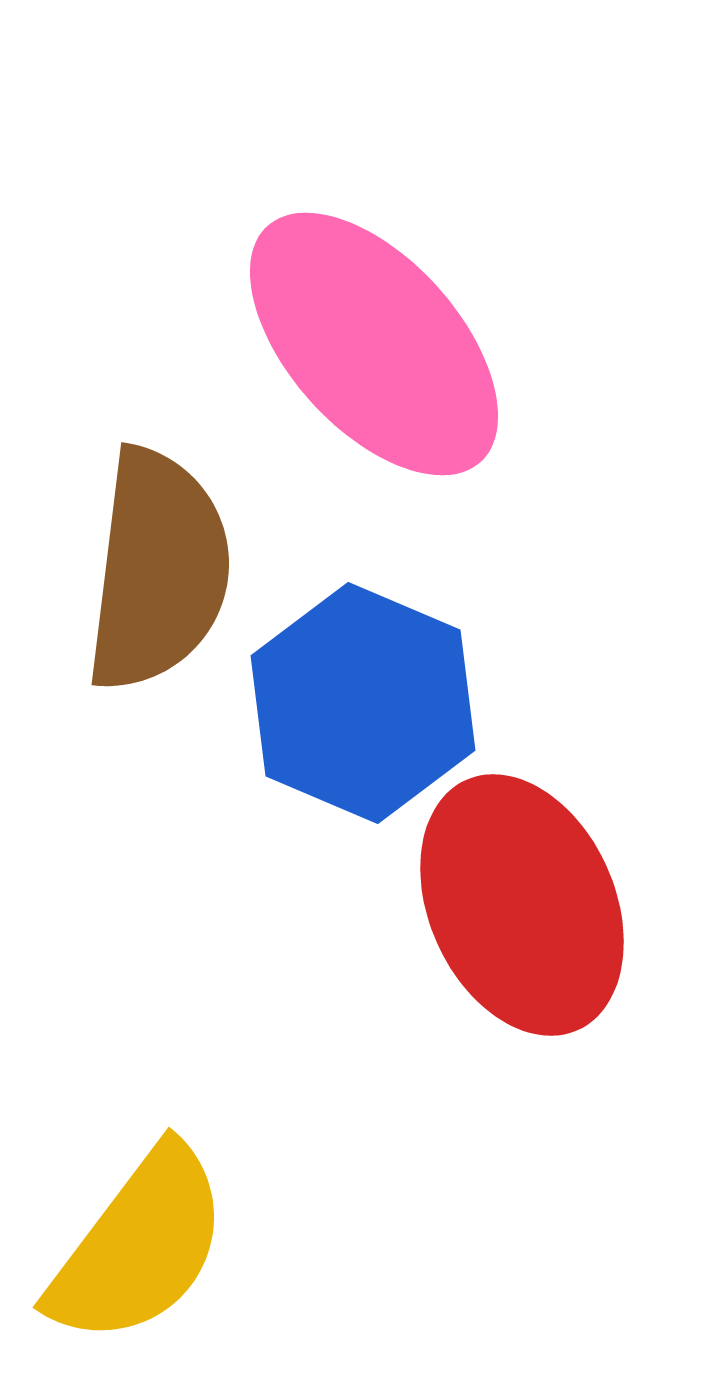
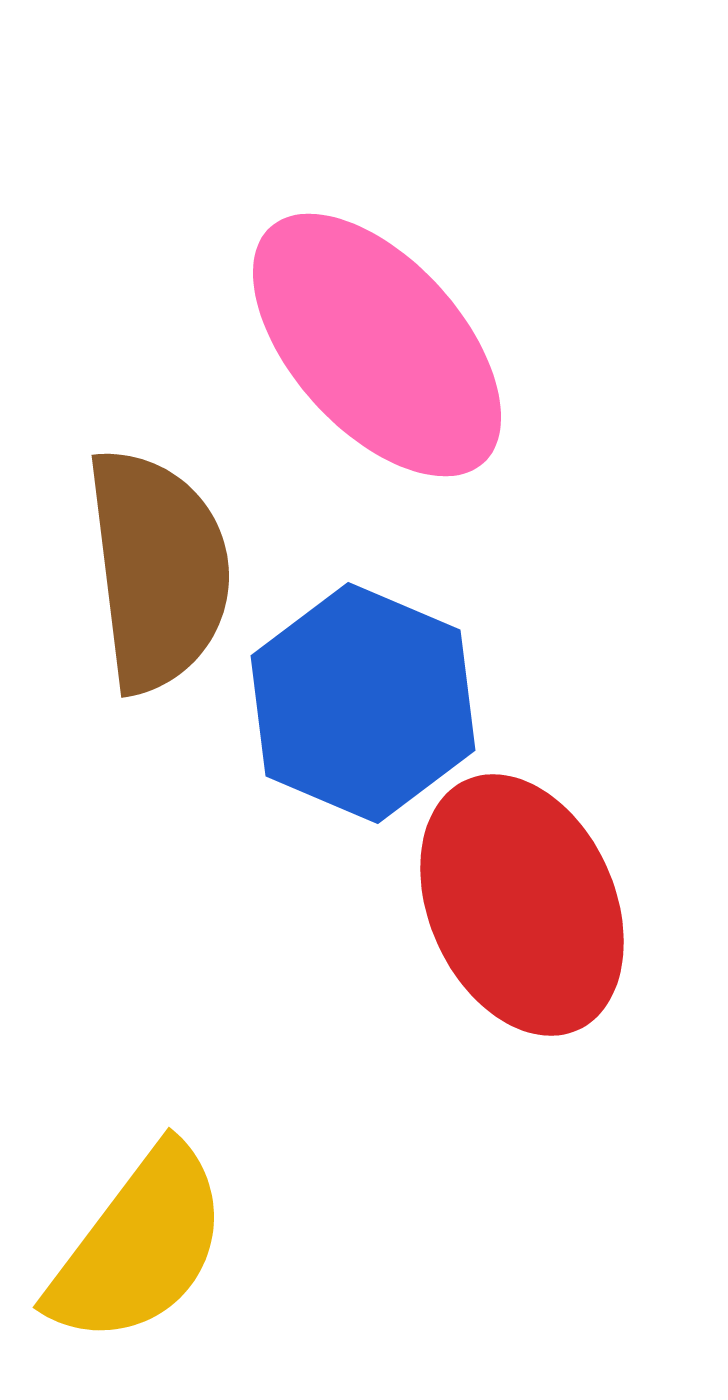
pink ellipse: moved 3 px right, 1 px down
brown semicircle: rotated 14 degrees counterclockwise
